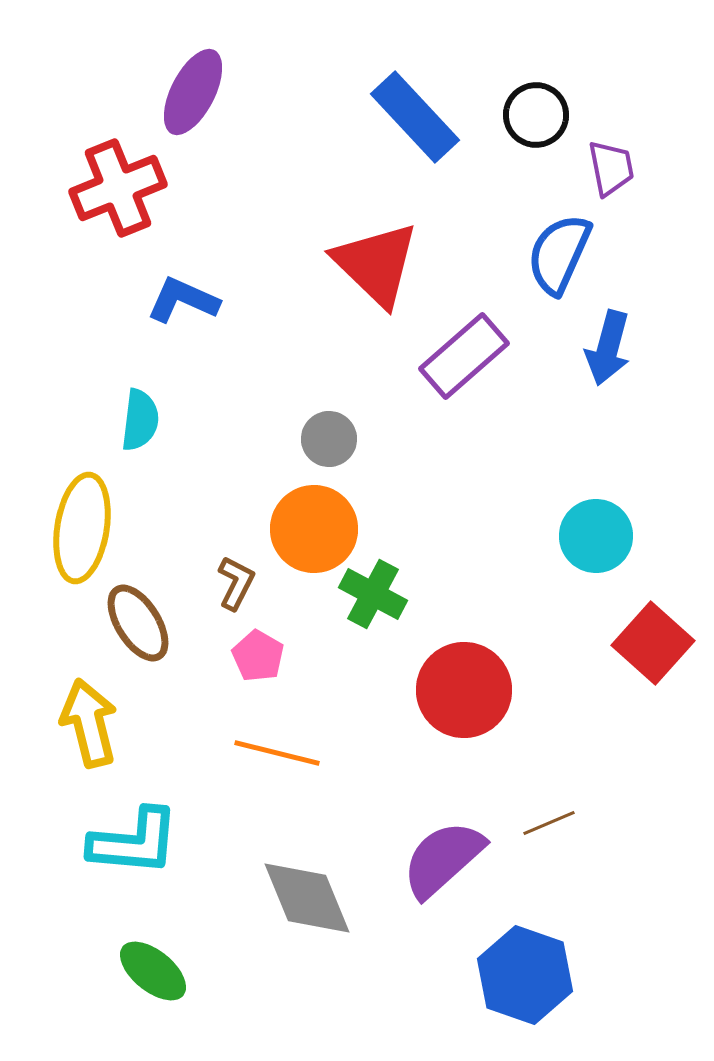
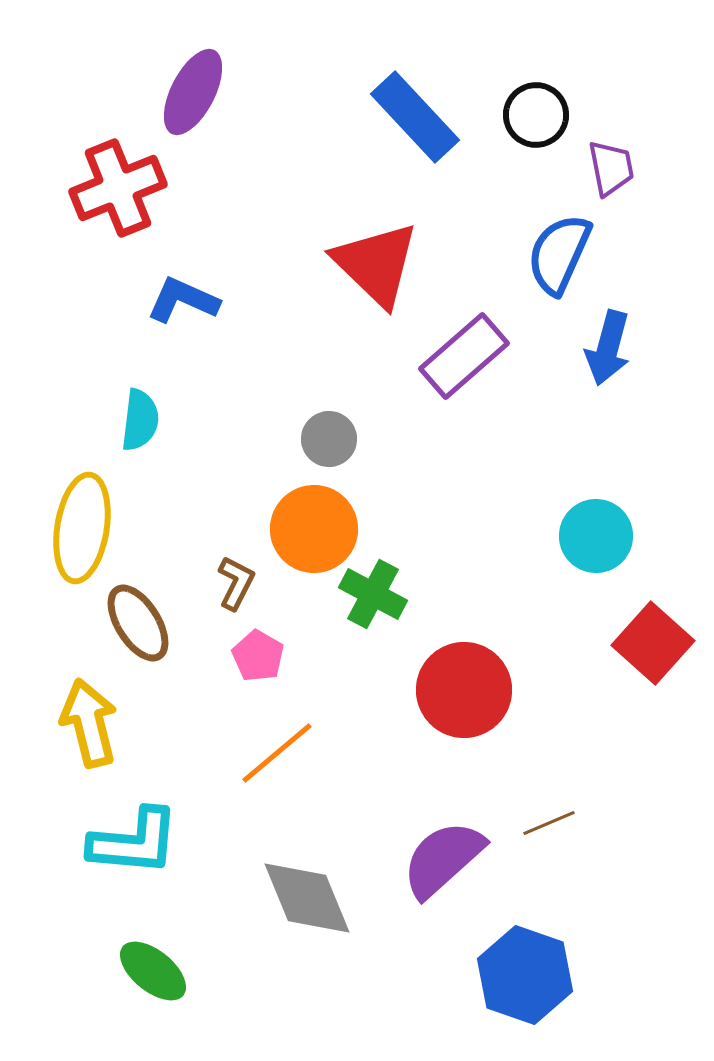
orange line: rotated 54 degrees counterclockwise
